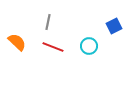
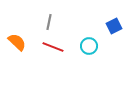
gray line: moved 1 px right
